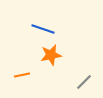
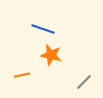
orange star: rotated 25 degrees clockwise
